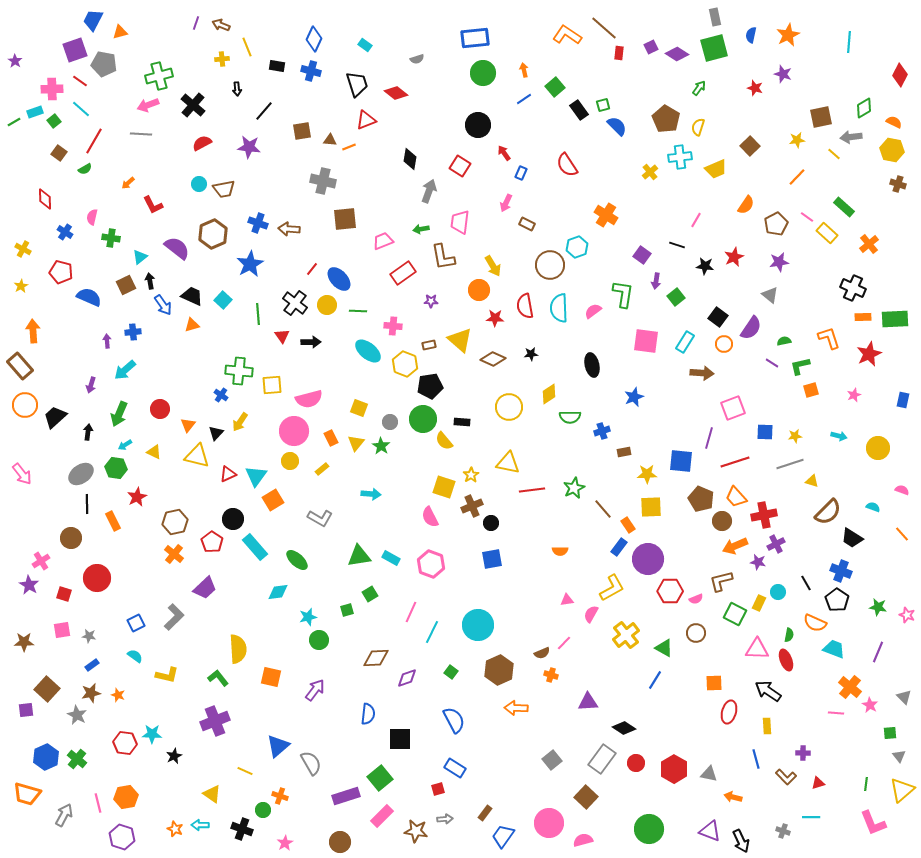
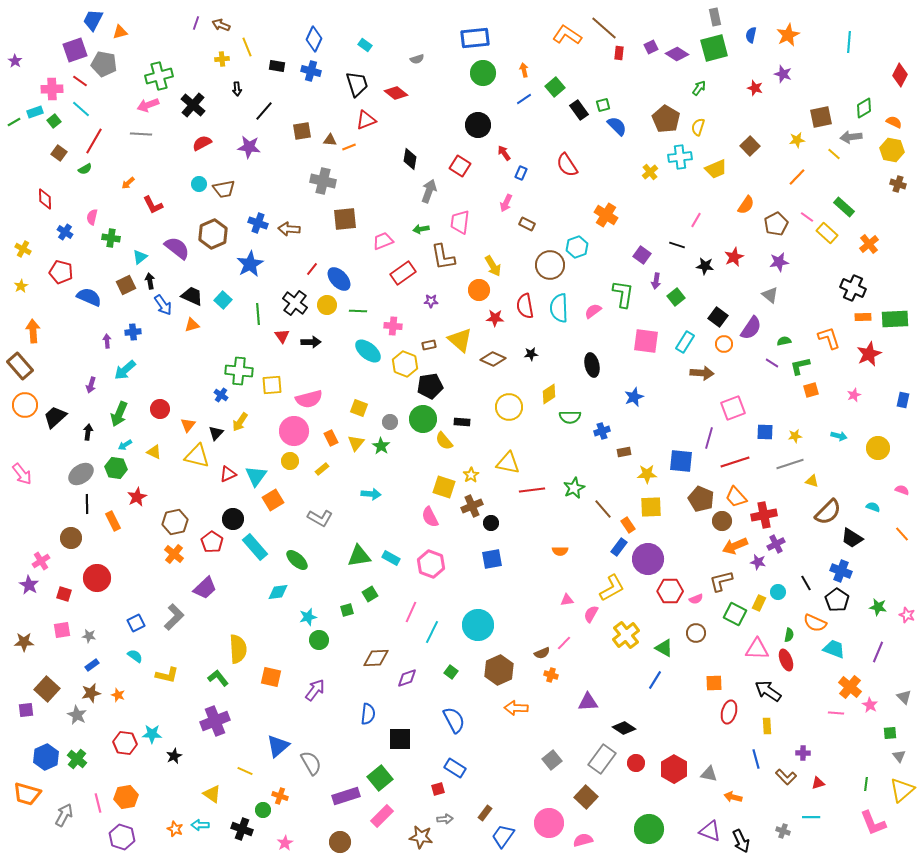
brown star at (416, 831): moved 5 px right, 6 px down
